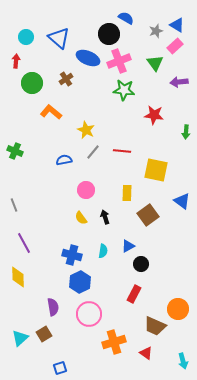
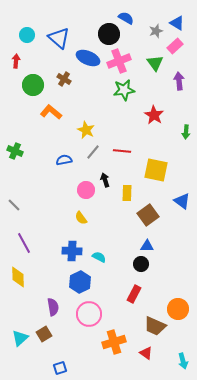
blue triangle at (177, 25): moved 2 px up
cyan circle at (26, 37): moved 1 px right, 2 px up
brown cross at (66, 79): moved 2 px left; rotated 24 degrees counterclockwise
purple arrow at (179, 82): moved 1 px up; rotated 90 degrees clockwise
green circle at (32, 83): moved 1 px right, 2 px down
green star at (124, 90): rotated 15 degrees counterclockwise
red star at (154, 115): rotated 24 degrees clockwise
gray line at (14, 205): rotated 24 degrees counterclockwise
black arrow at (105, 217): moved 37 px up
blue triangle at (128, 246): moved 19 px right; rotated 32 degrees clockwise
cyan semicircle at (103, 251): moved 4 px left, 6 px down; rotated 72 degrees counterclockwise
blue cross at (72, 255): moved 4 px up; rotated 12 degrees counterclockwise
